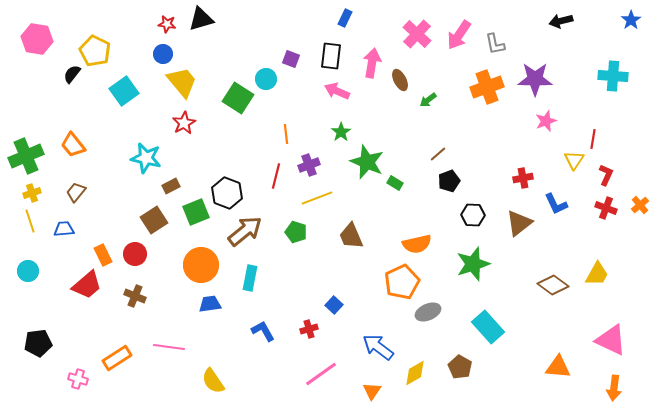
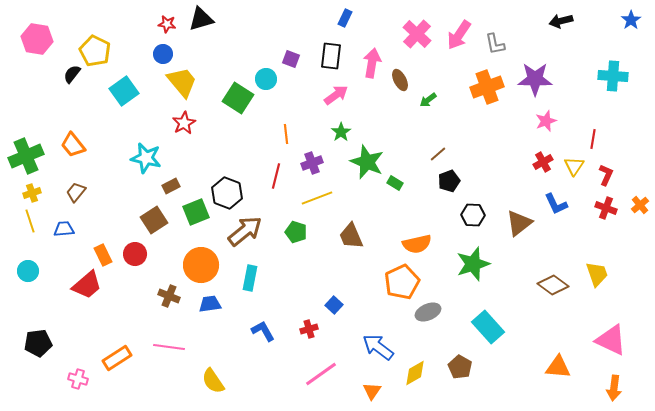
pink arrow at (337, 91): moved 1 px left, 4 px down; rotated 120 degrees clockwise
yellow triangle at (574, 160): moved 6 px down
purple cross at (309, 165): moved 3 px right, 2 px up
red cross at (523, 178): moved 20 px right, 16 px up; rotated 18 degrees counterclockwise
yellow trapezoid at (597, 274): rotated 48 degrees counterclockwise
brown cross at (135, 296): moved 34 px right
